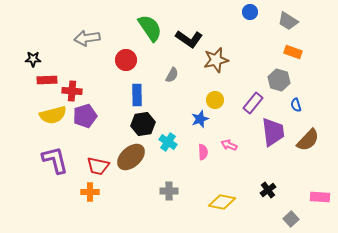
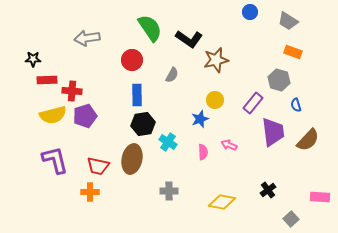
red circle: moved 6 px right
brown ellipse: moved 1 px right, 2 px down; rotated 36 degrees counterclockwise
